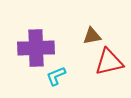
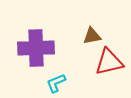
cyan L-shape: moved 7 px down
